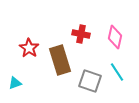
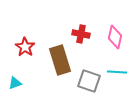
red star: moved 4 px left, 1 px up
cyan line: rotated 54 degrees counterclockwise
gray square: moved 1 px left
